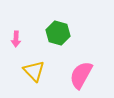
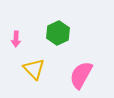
green hexagon: rotated 20 degrees clockwise
yellow triangle: moved 2 px up
